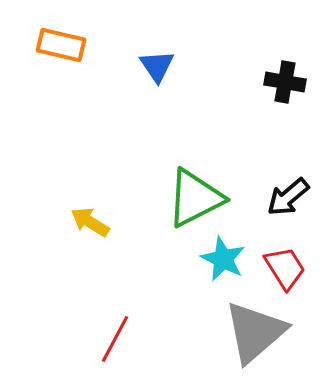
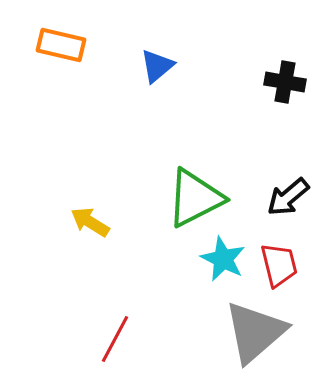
blue triangle: rotated 24 degrees clockwise
red trapezoid: moved 6 px left, 3 px up; rotated 18 degrees clockwise
